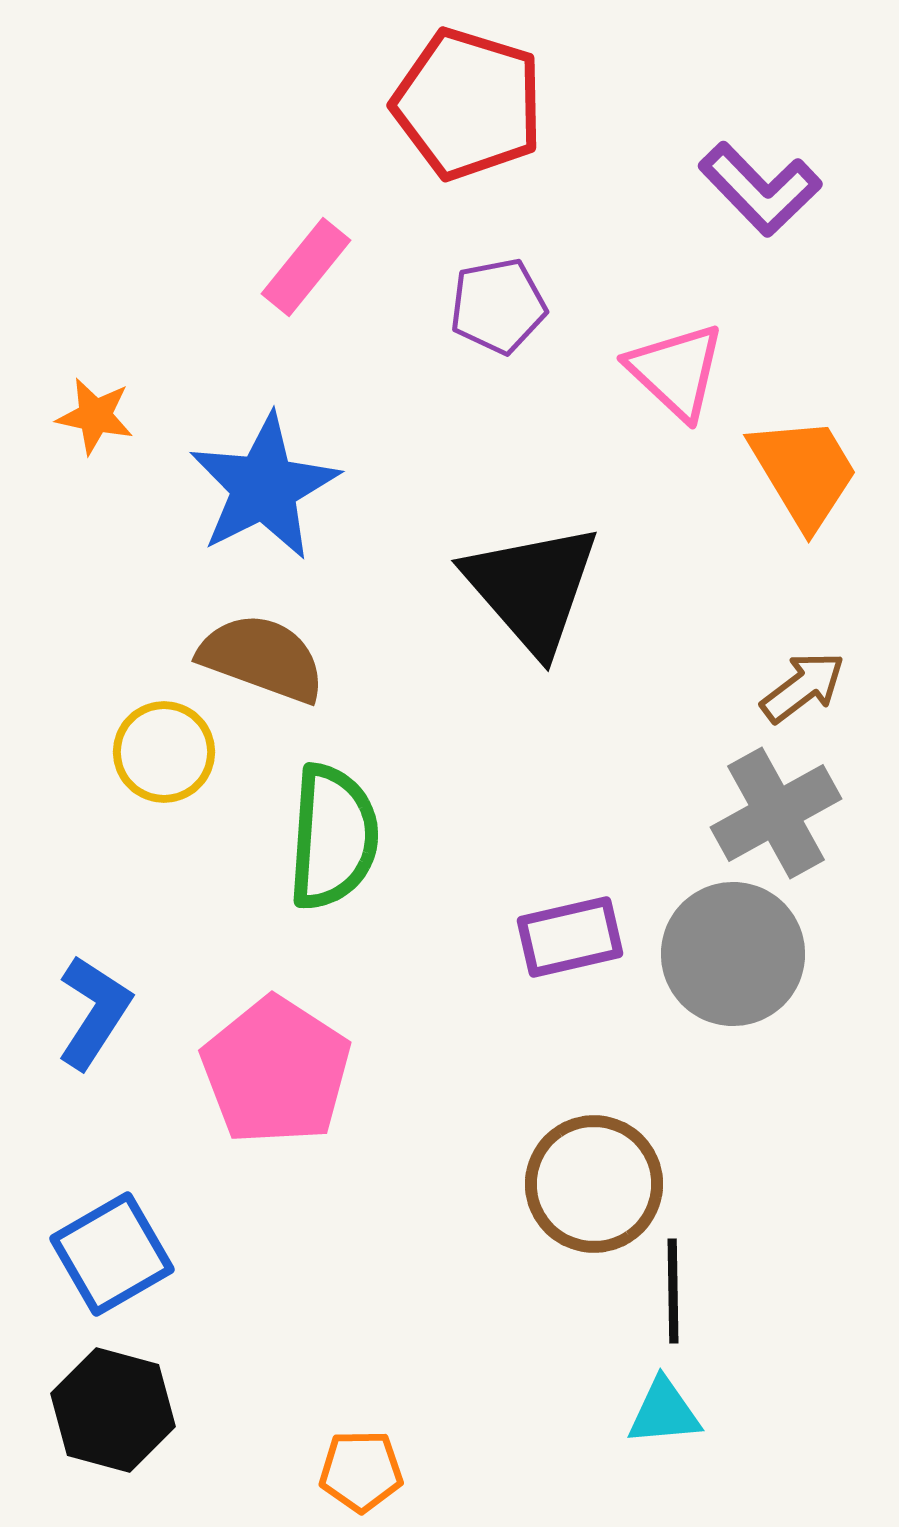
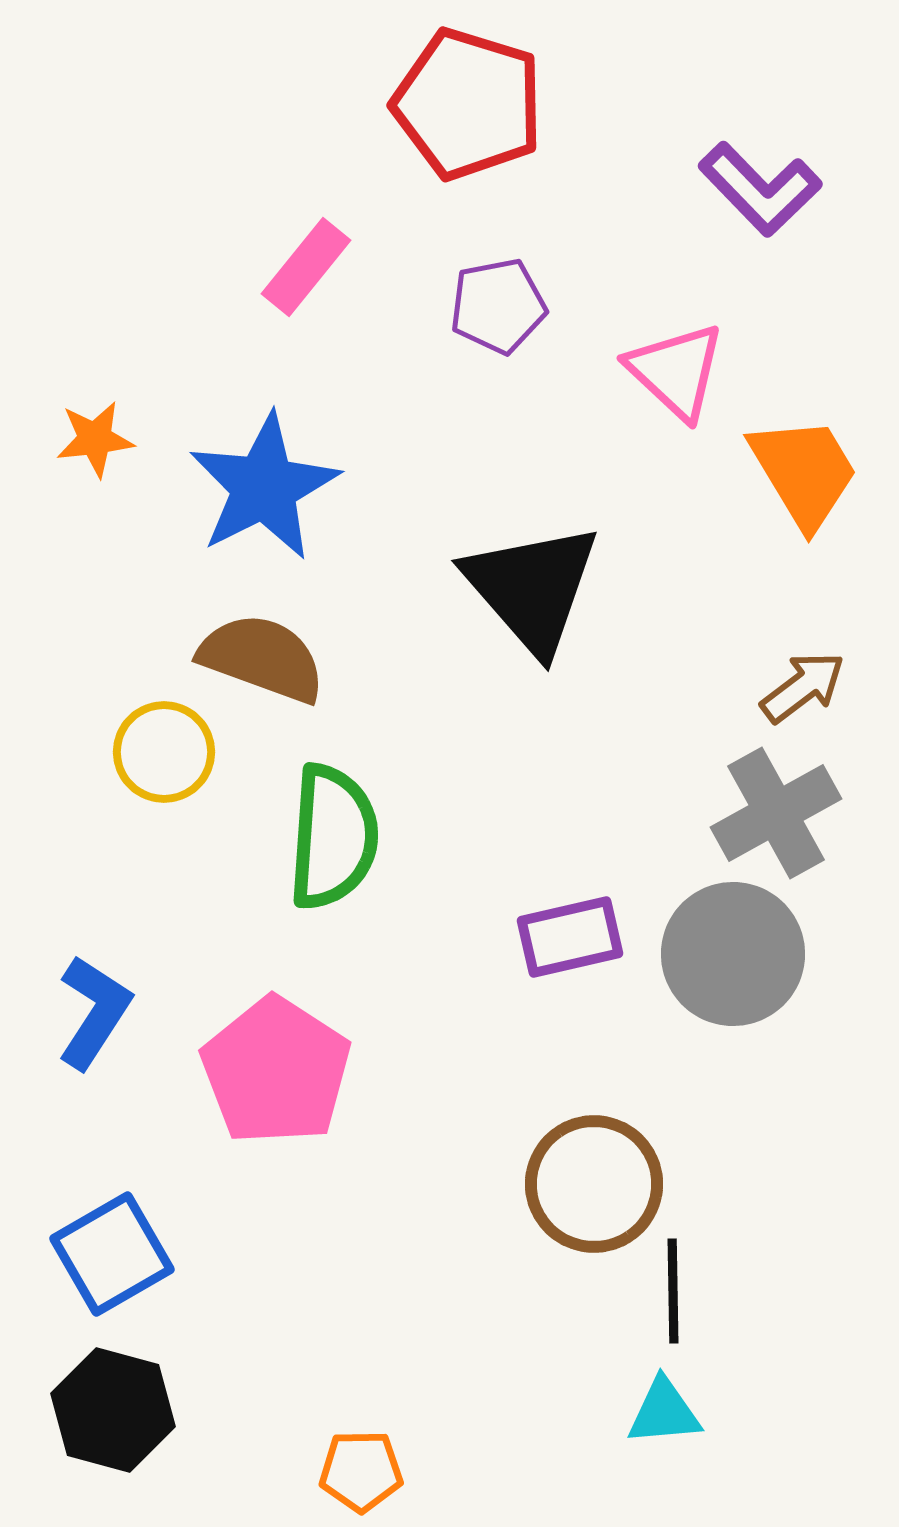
orange star: moved 23 px down; rotated 18 degrees counterclockwise
